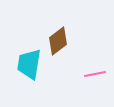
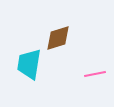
brown diamond: moved 3 px up; rotated 20 degrees clockwise
